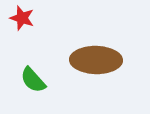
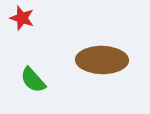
brown ellipse: moved 6 px right
